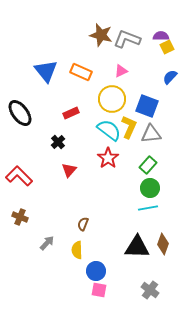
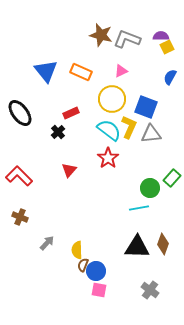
blue semicircle: rotated 14 degrees counterclockwise
blue square: moved 1 px left, 1 px down
black cross: moved 10 px up
green rectangle: moved 24 px right, 13 px down
cyan line: moved 9 px left
brown semicircle: moved 41 px down
